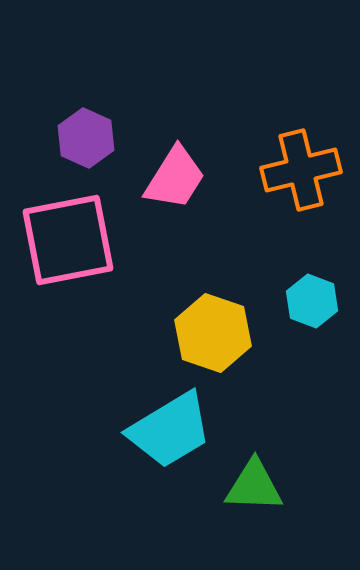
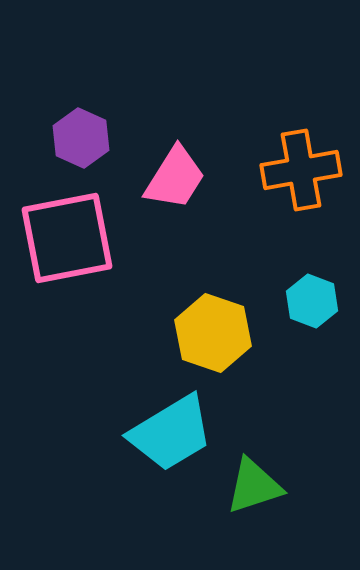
purple hexagon: moved 5 px left
orange cross: rotated 4 degrees clockwise
pink square: moved 1 px left, 2 px up
cyan trapezoid: moved 1 px right, 3 px down
green triangle: rotated 20 degrees counterclockwise
